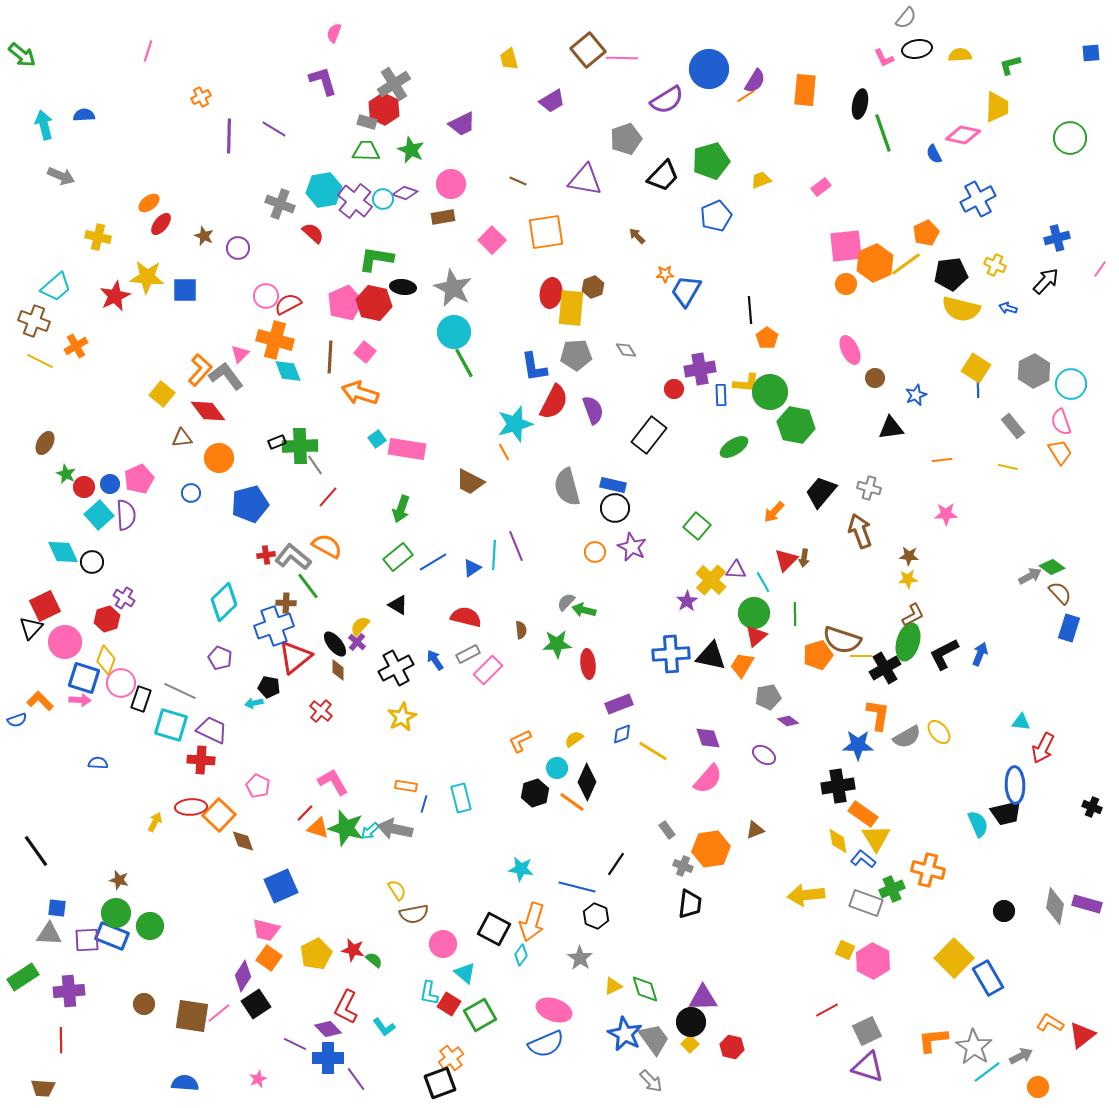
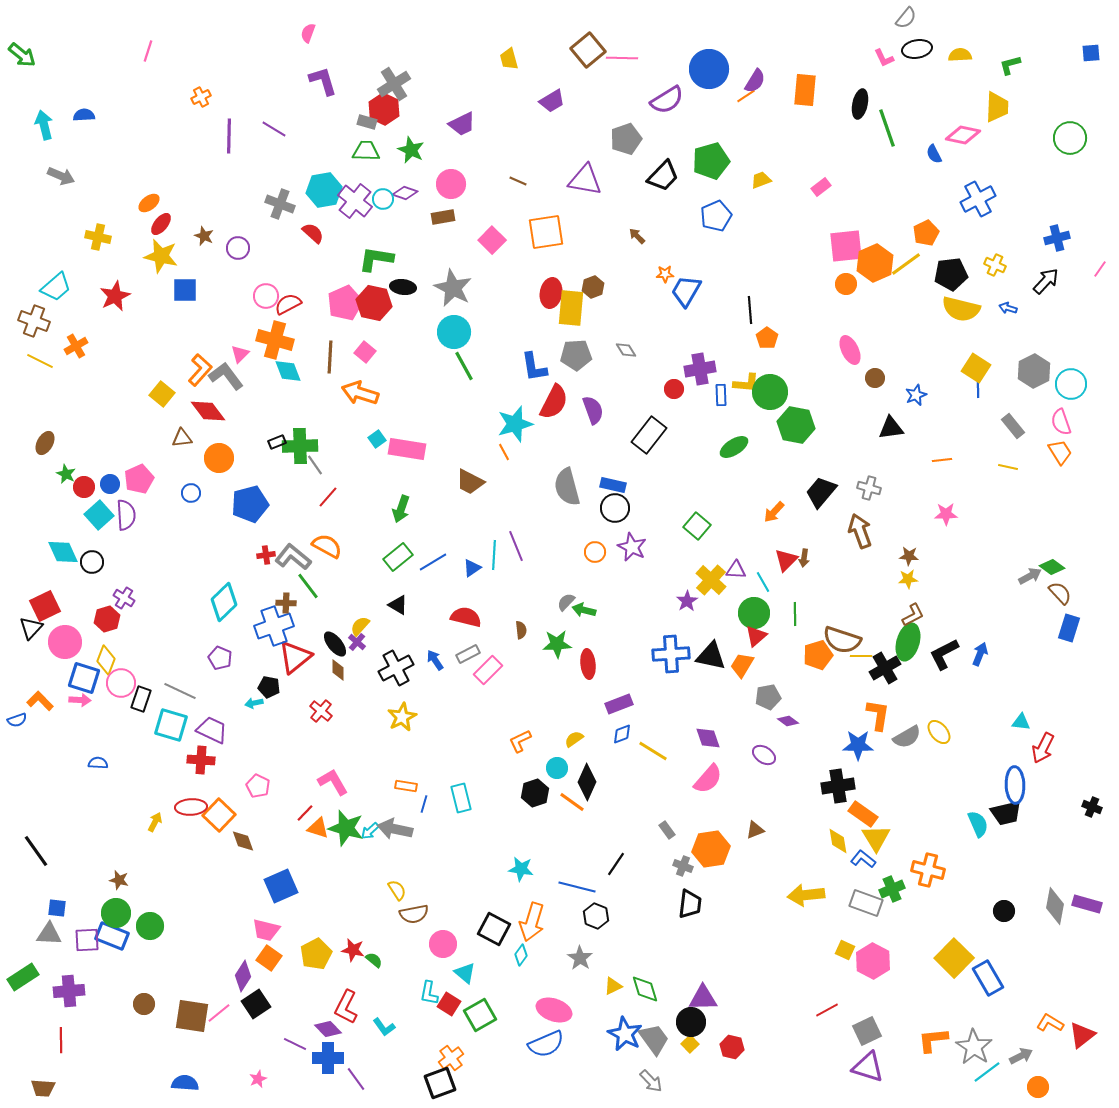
pink semicircle at (334, 33): moved 26 px left
green line at (883, 133): moved 4 px right, 5 px up
yellow star at (147, 277): moved 14 px right, 21 px up; rotated 8 degrees clockwise
green line at (464, 363): moved 3 px down
